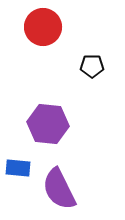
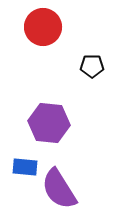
purple hexagon: moved 1 px right, 1 px up
blue rectangle: moved 7 px right, 1 px up
purple semicircle: rotated 6 degrees counterclockwise
